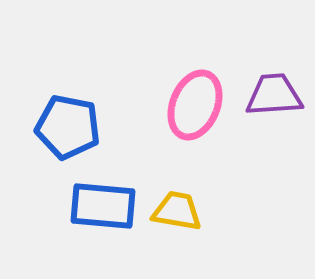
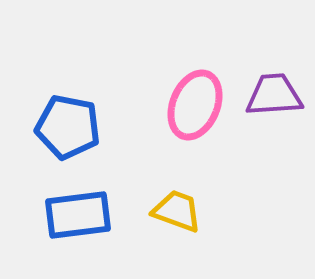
blue rectangle: moved 25 px left, 9 px down; rotated 12 degrees counterclockwise
yellow trapezoid: rotated 10 degrees clockwise
